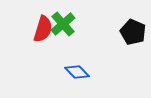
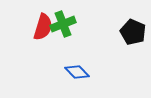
green cross: rotated 20 degrees clockwise
red semicircle: moved 2 px up
